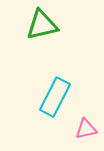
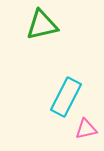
cyan rectangle: moved 11 px right
